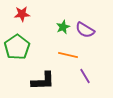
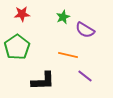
green star: moved 10 px up
purple line: rotated 21 degrees counterclockwise
